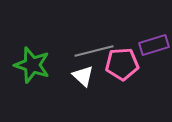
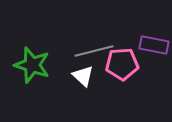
purple rectangle: rotated 28 degrees clockwise
